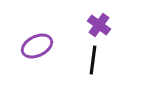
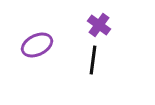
purple ellipse: moved 1 px up
